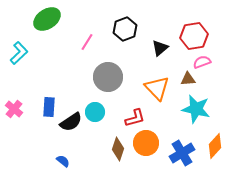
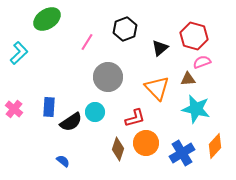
red hexagon: rotated 24 degrees clockwise
